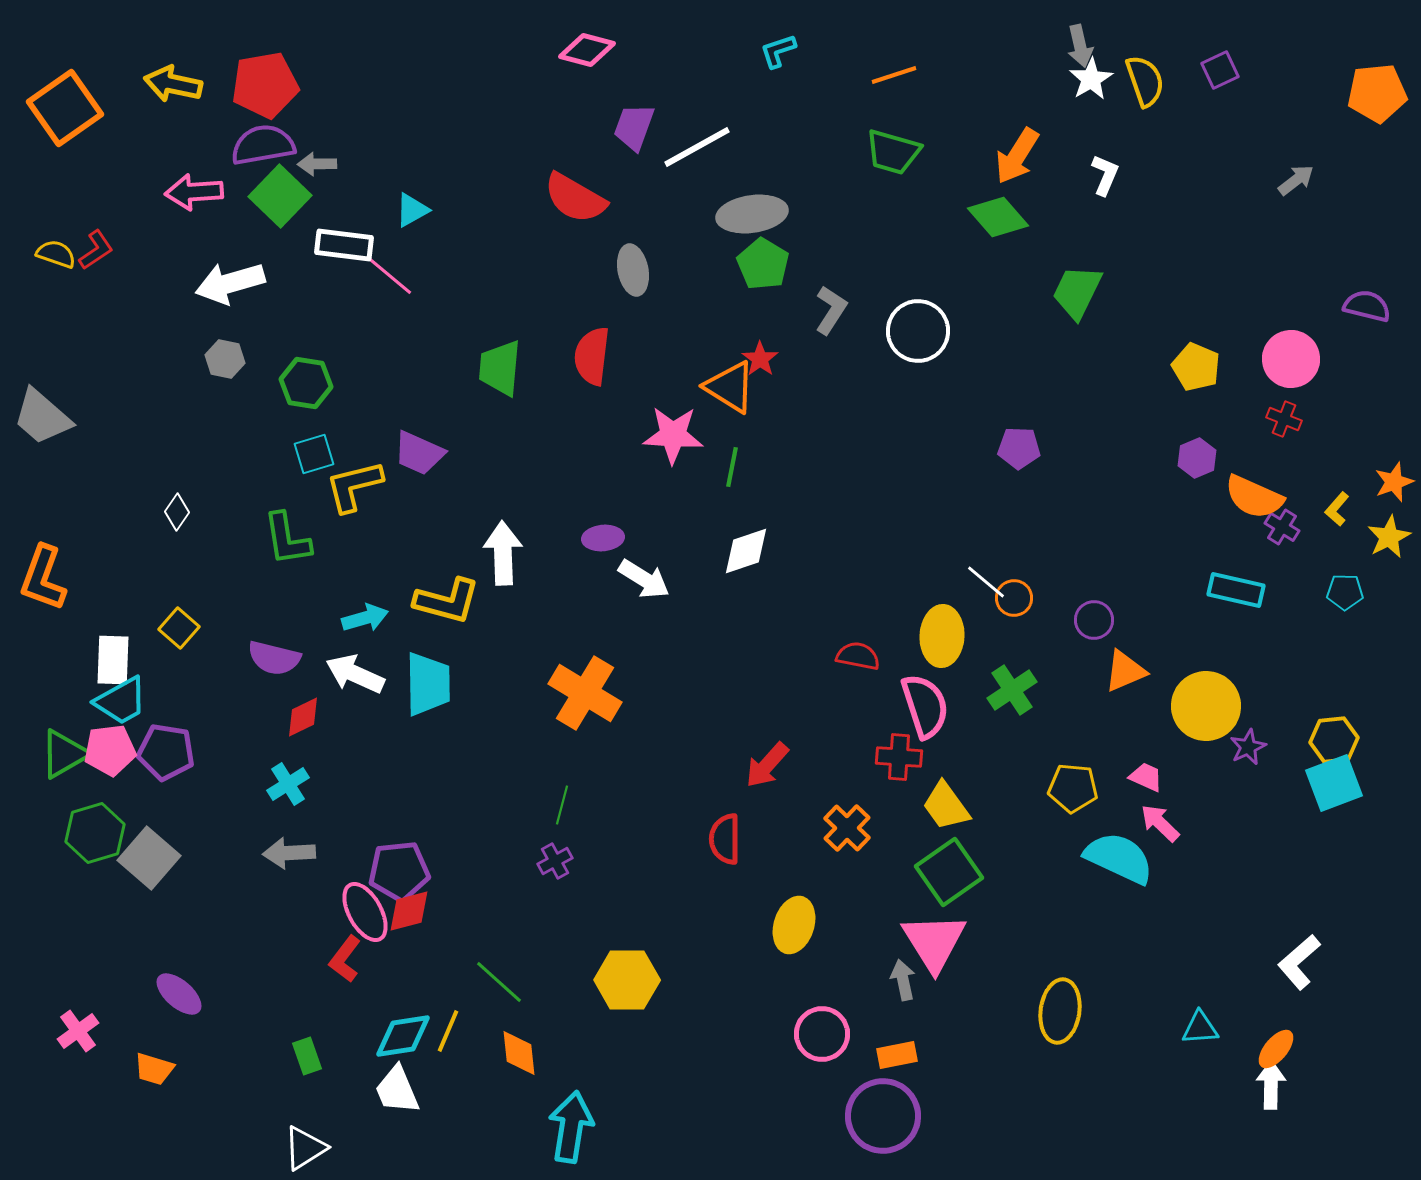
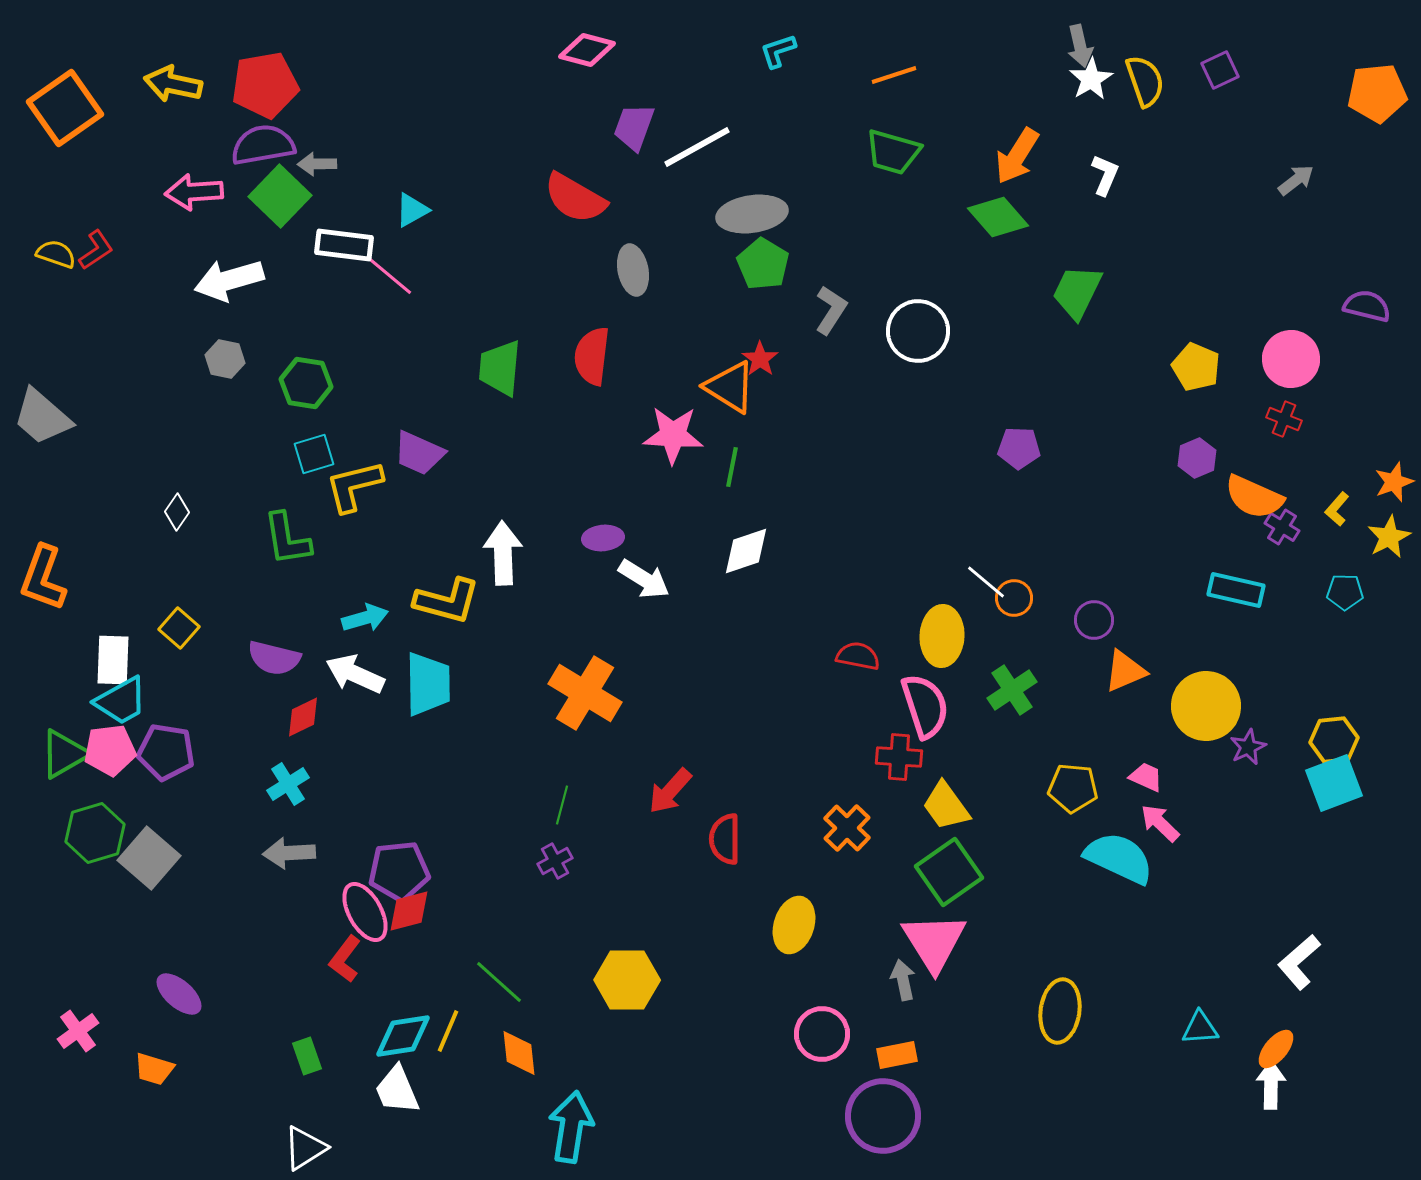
white arrow at (230, 283): moved 1 px left, 3 px up
red arrow at (767, 765): moved 97 px left, 26 px down
